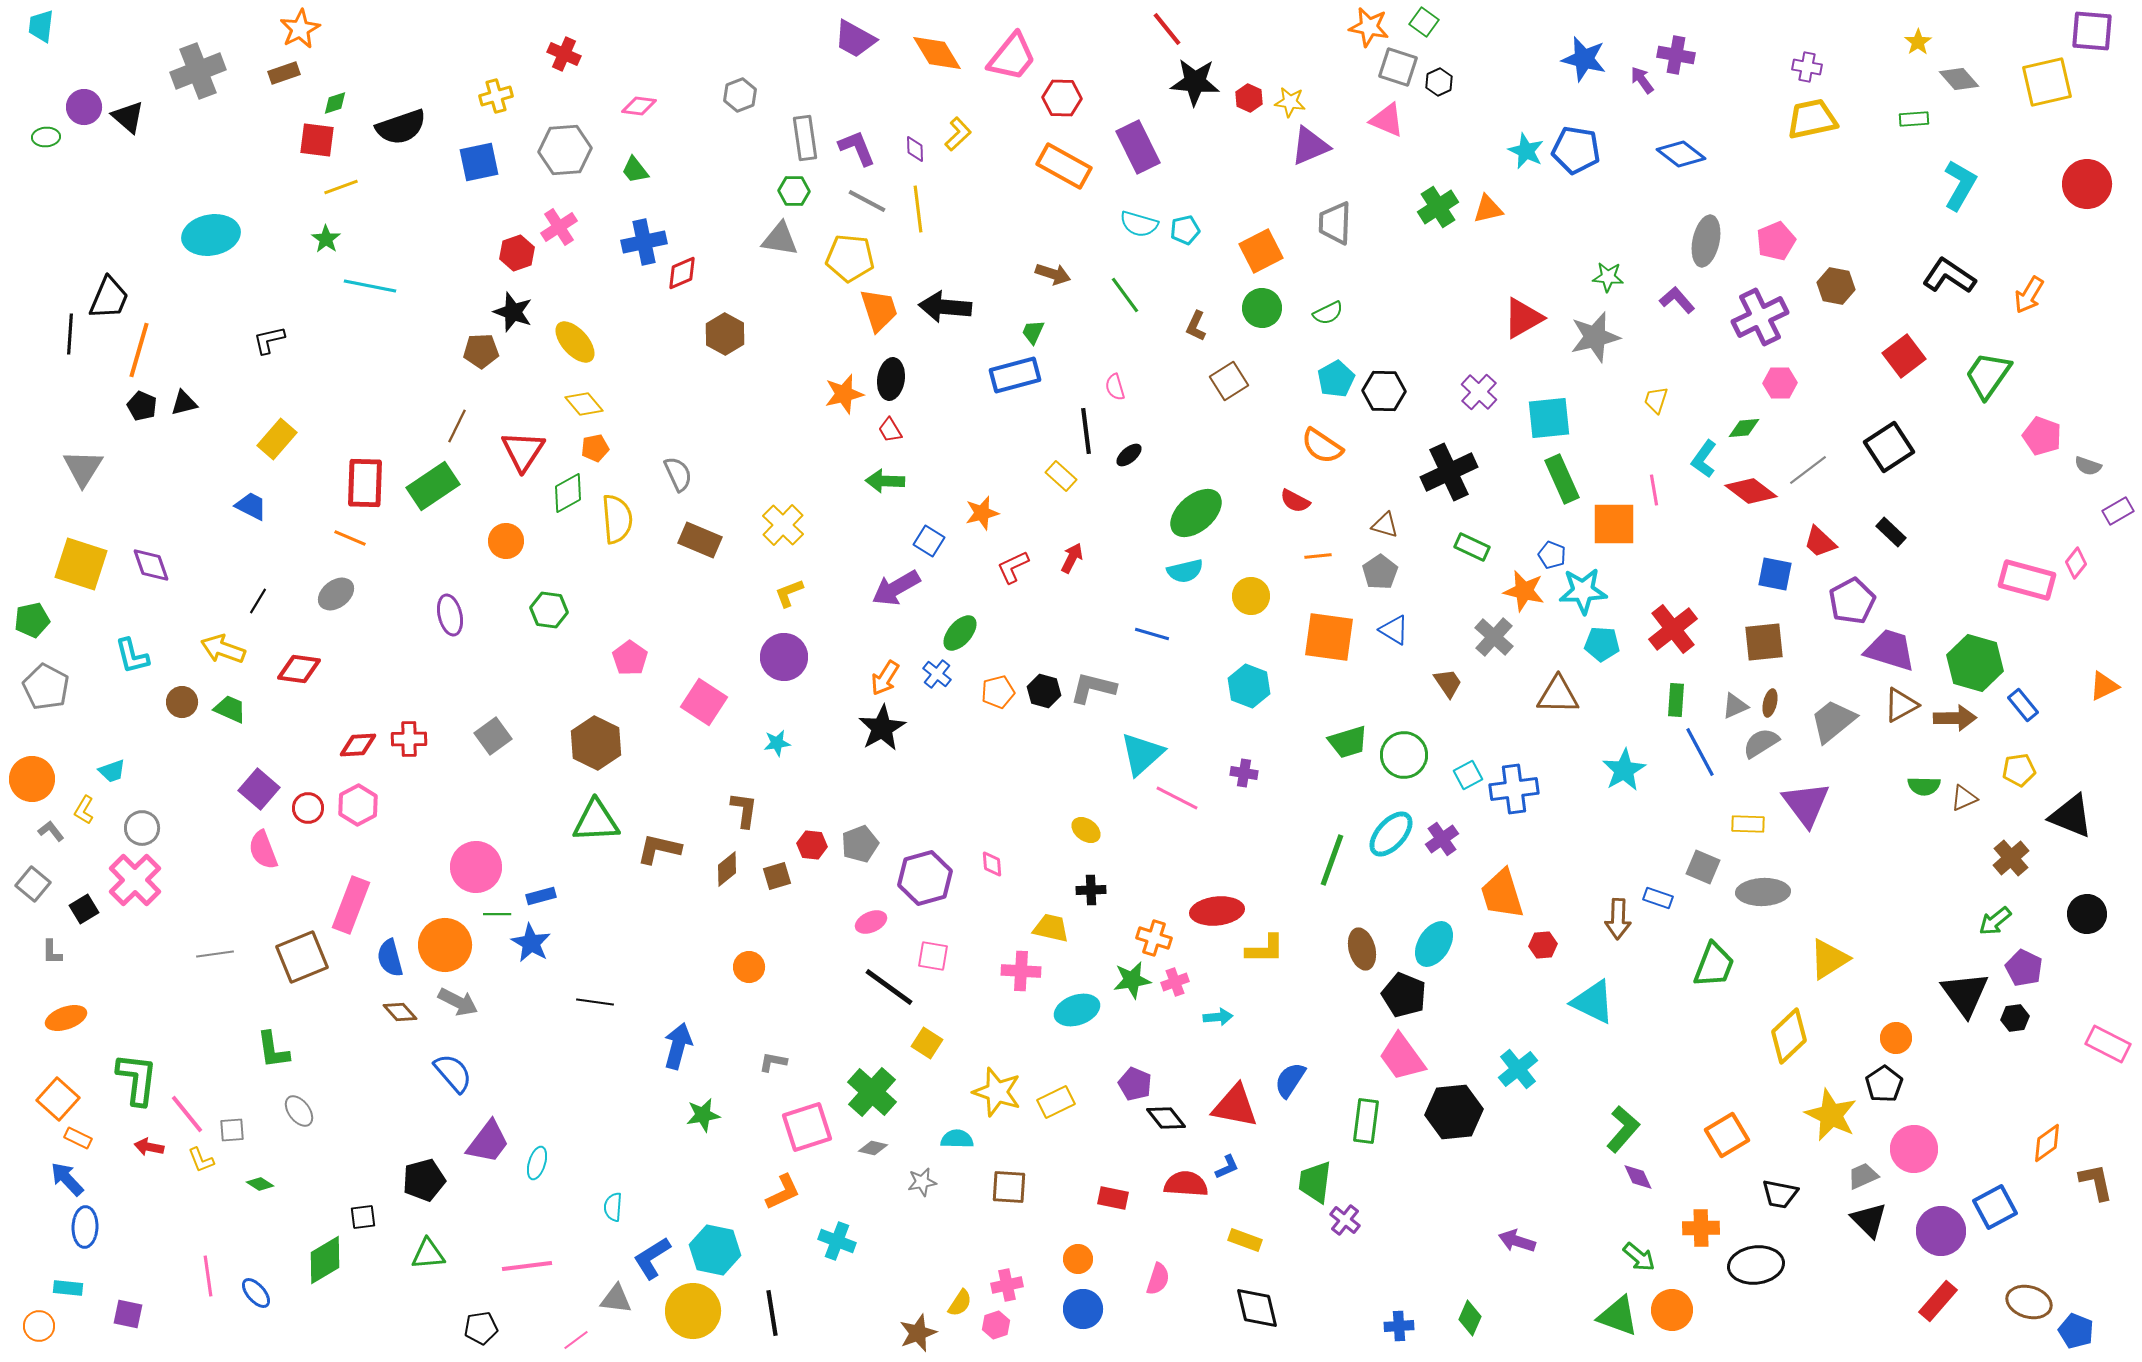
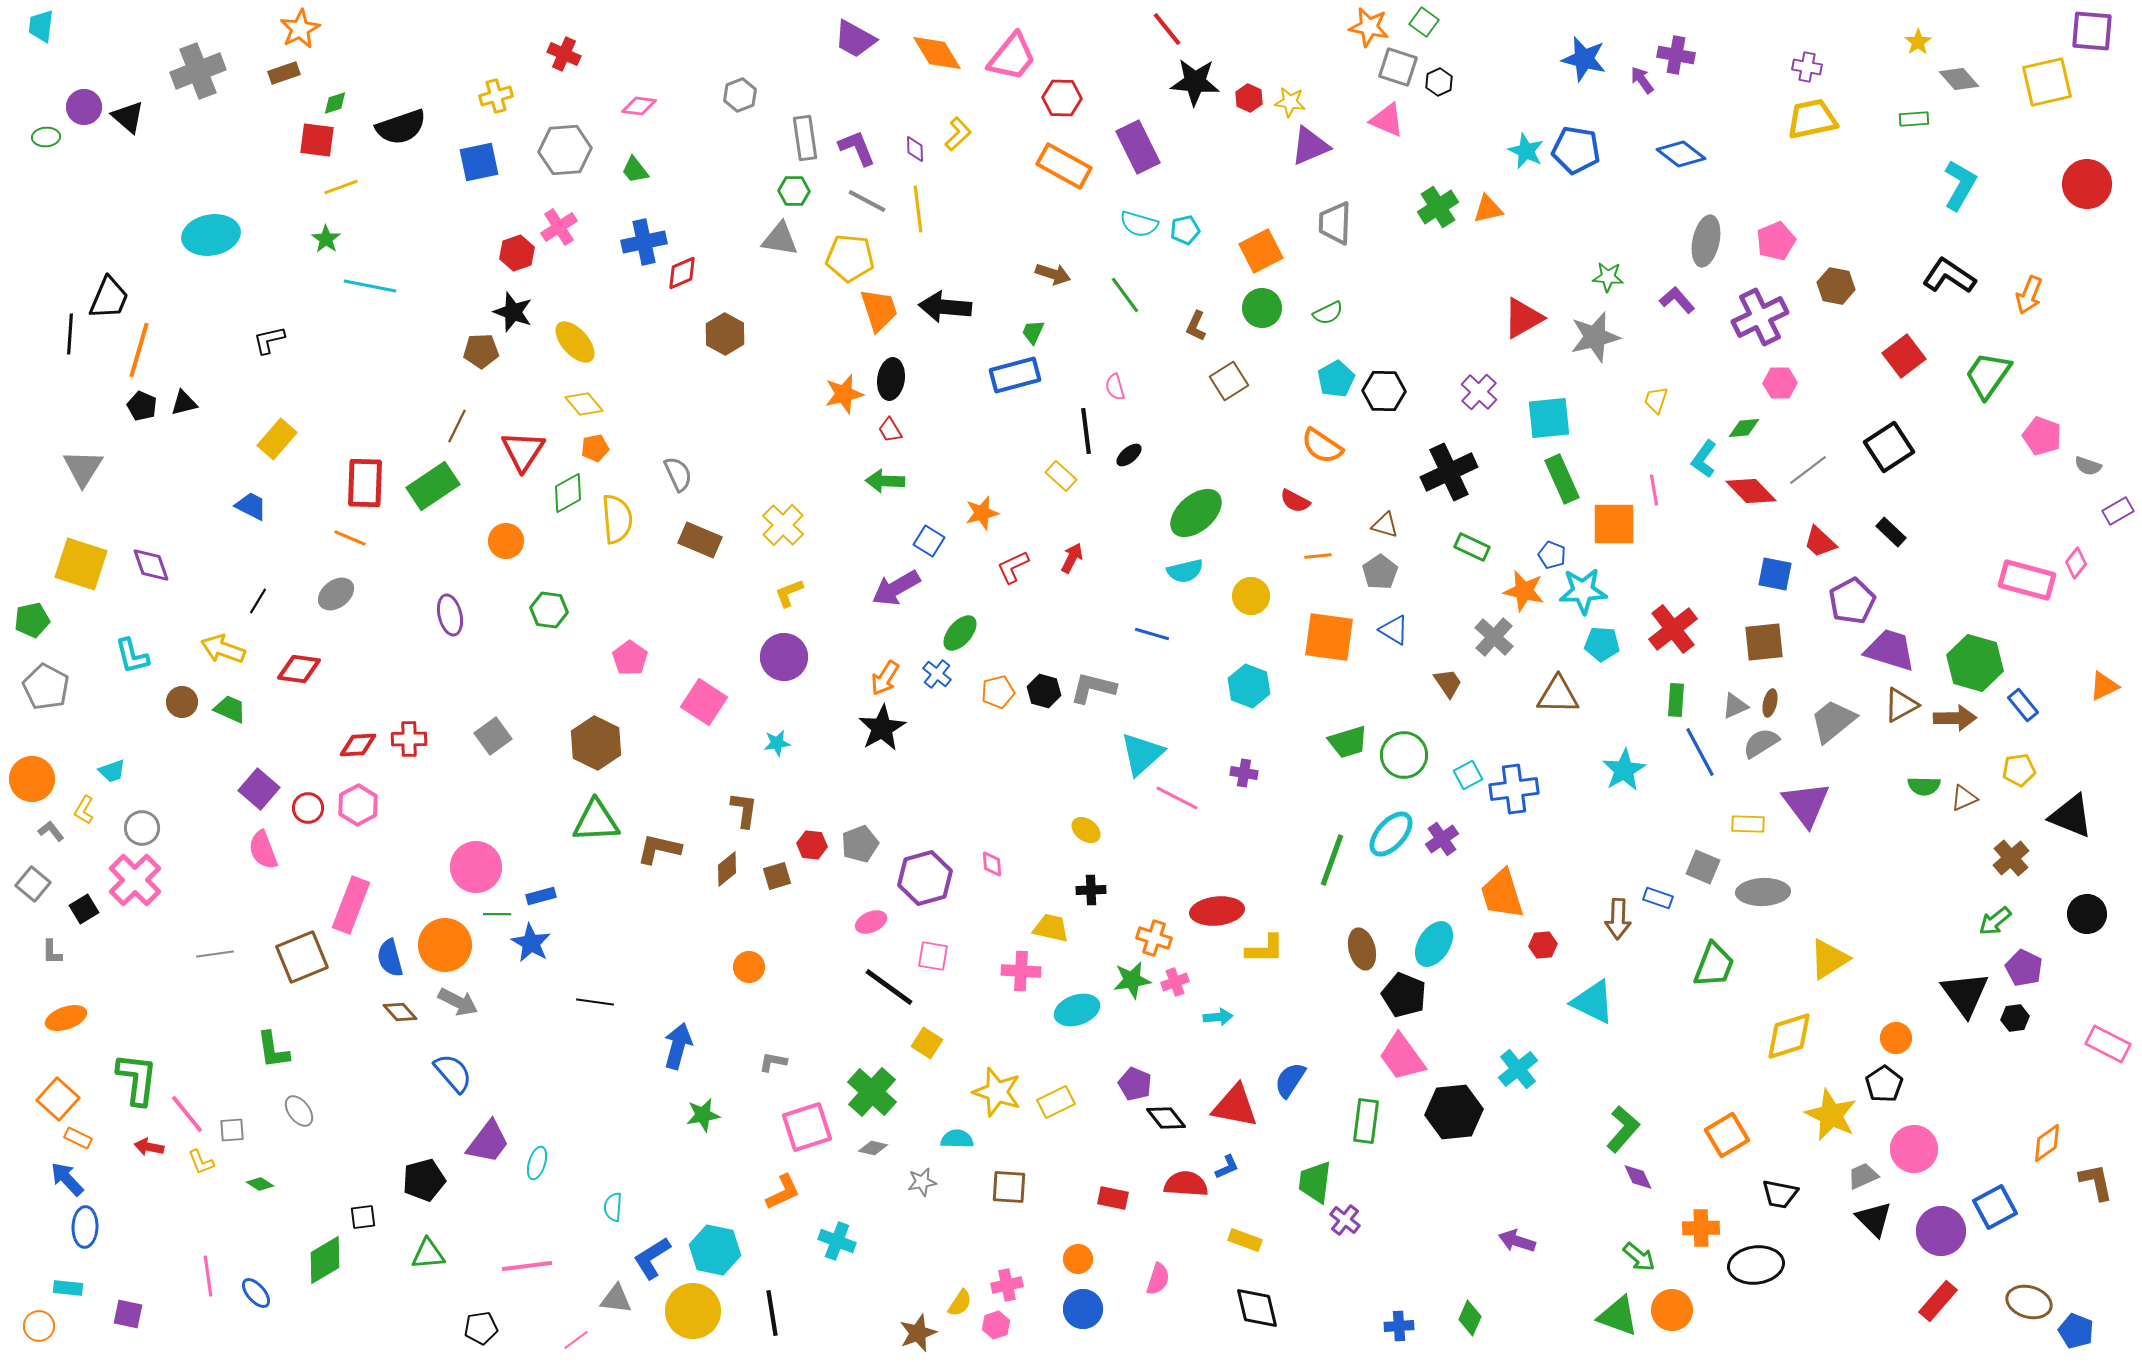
orange arrow at (2029, 295): rotated 9 degrees counterclockwise
red diamond at (1751, 491): rotated 9 degrees clockwise
yellow diamond at (1789, 1036): rotated 26 degrees clockwise
yellow L-shape at (201, 1160): moved 2 px down
black triangle at (1869, 1220): moved 5 px right, 1 px up
